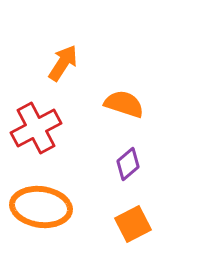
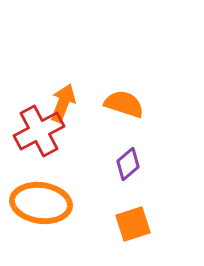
orange arrow: moved 40 px down; rotated 12 degrees counterclockwise
red cross: moved 3 px right, 3 px down
orange ellipse: moved 4 px up
orange square: rotated 9 degrees clockwise
